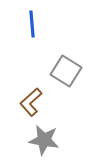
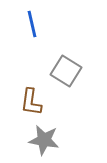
blue line: rotated 8 degrees counterclockwise
brown L-shape: rotated 40 degrees counterclockwise
